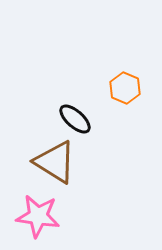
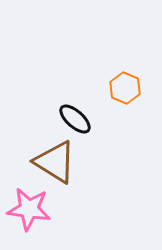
pink star: moved 9 px left, 7 px up
